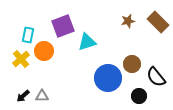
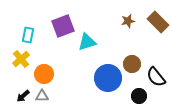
orange circle: moved 23 px down
